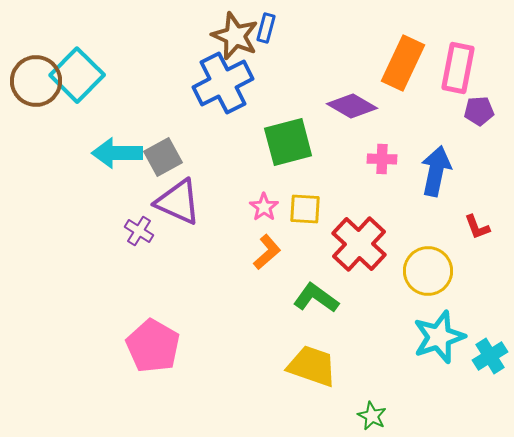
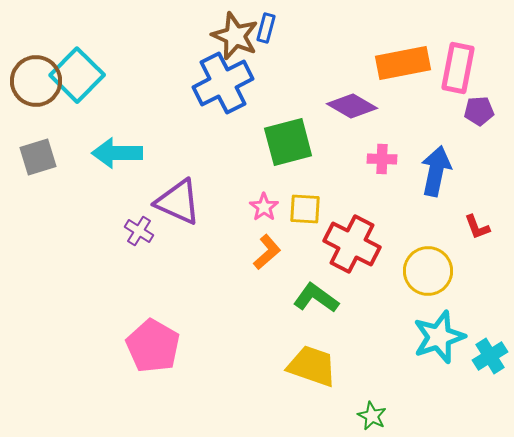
orange rectangle: rotated 54 degrees clockwise
gray square: moved 125 px left; rotated 12 degrees clockwise
red cross: moved 7 px left; rotated 16 degrees counterclockwise
